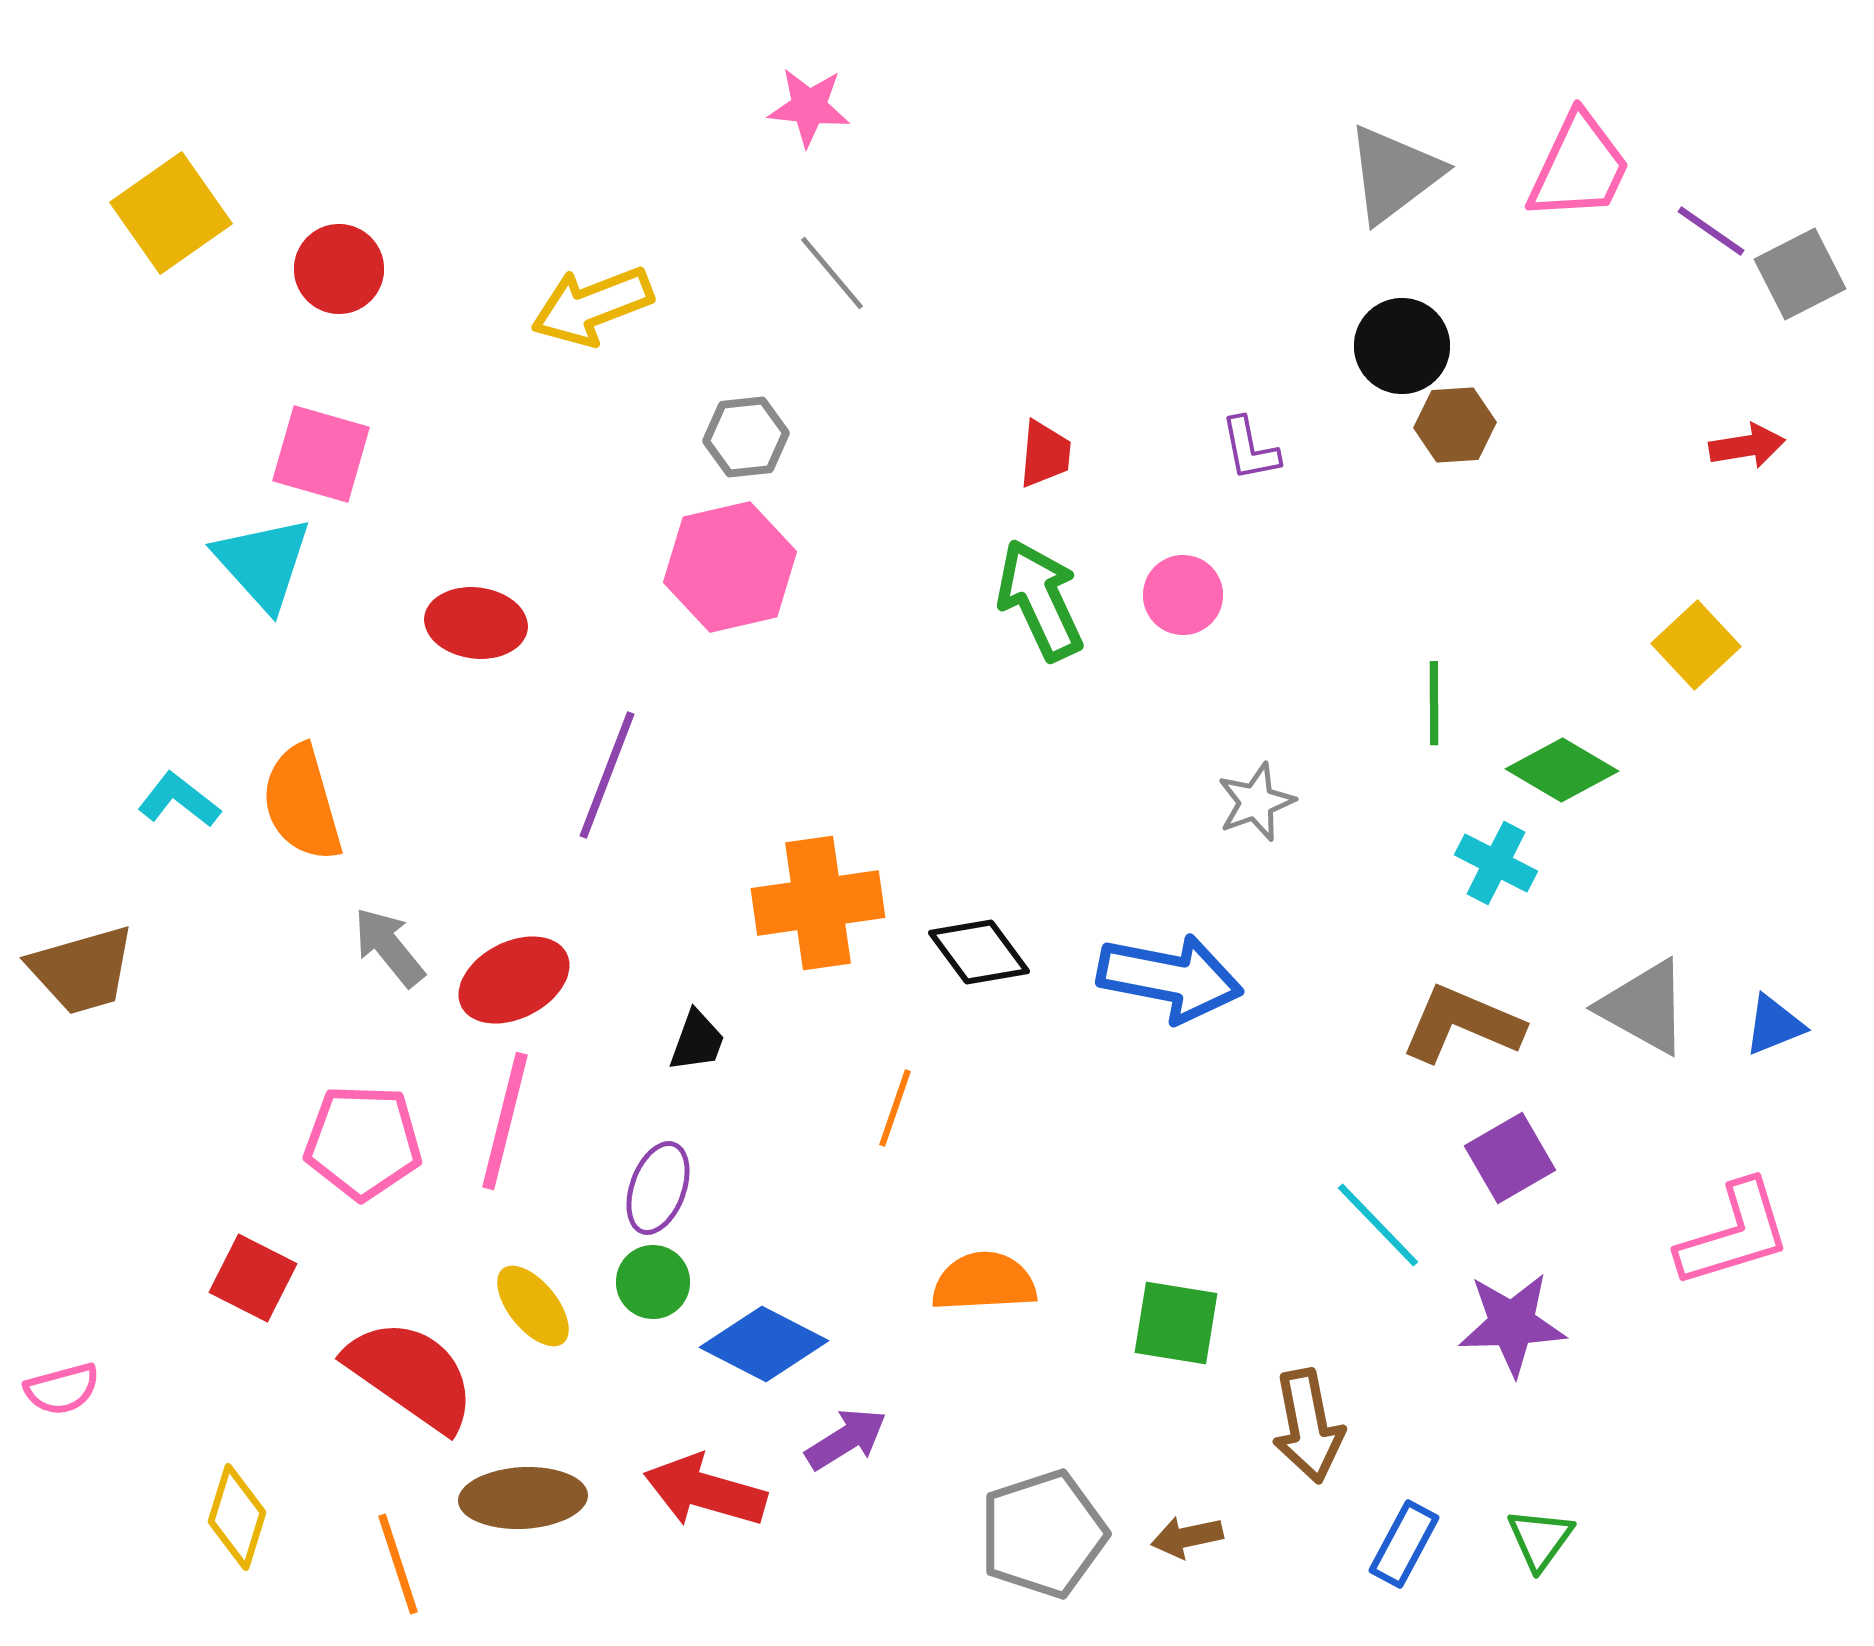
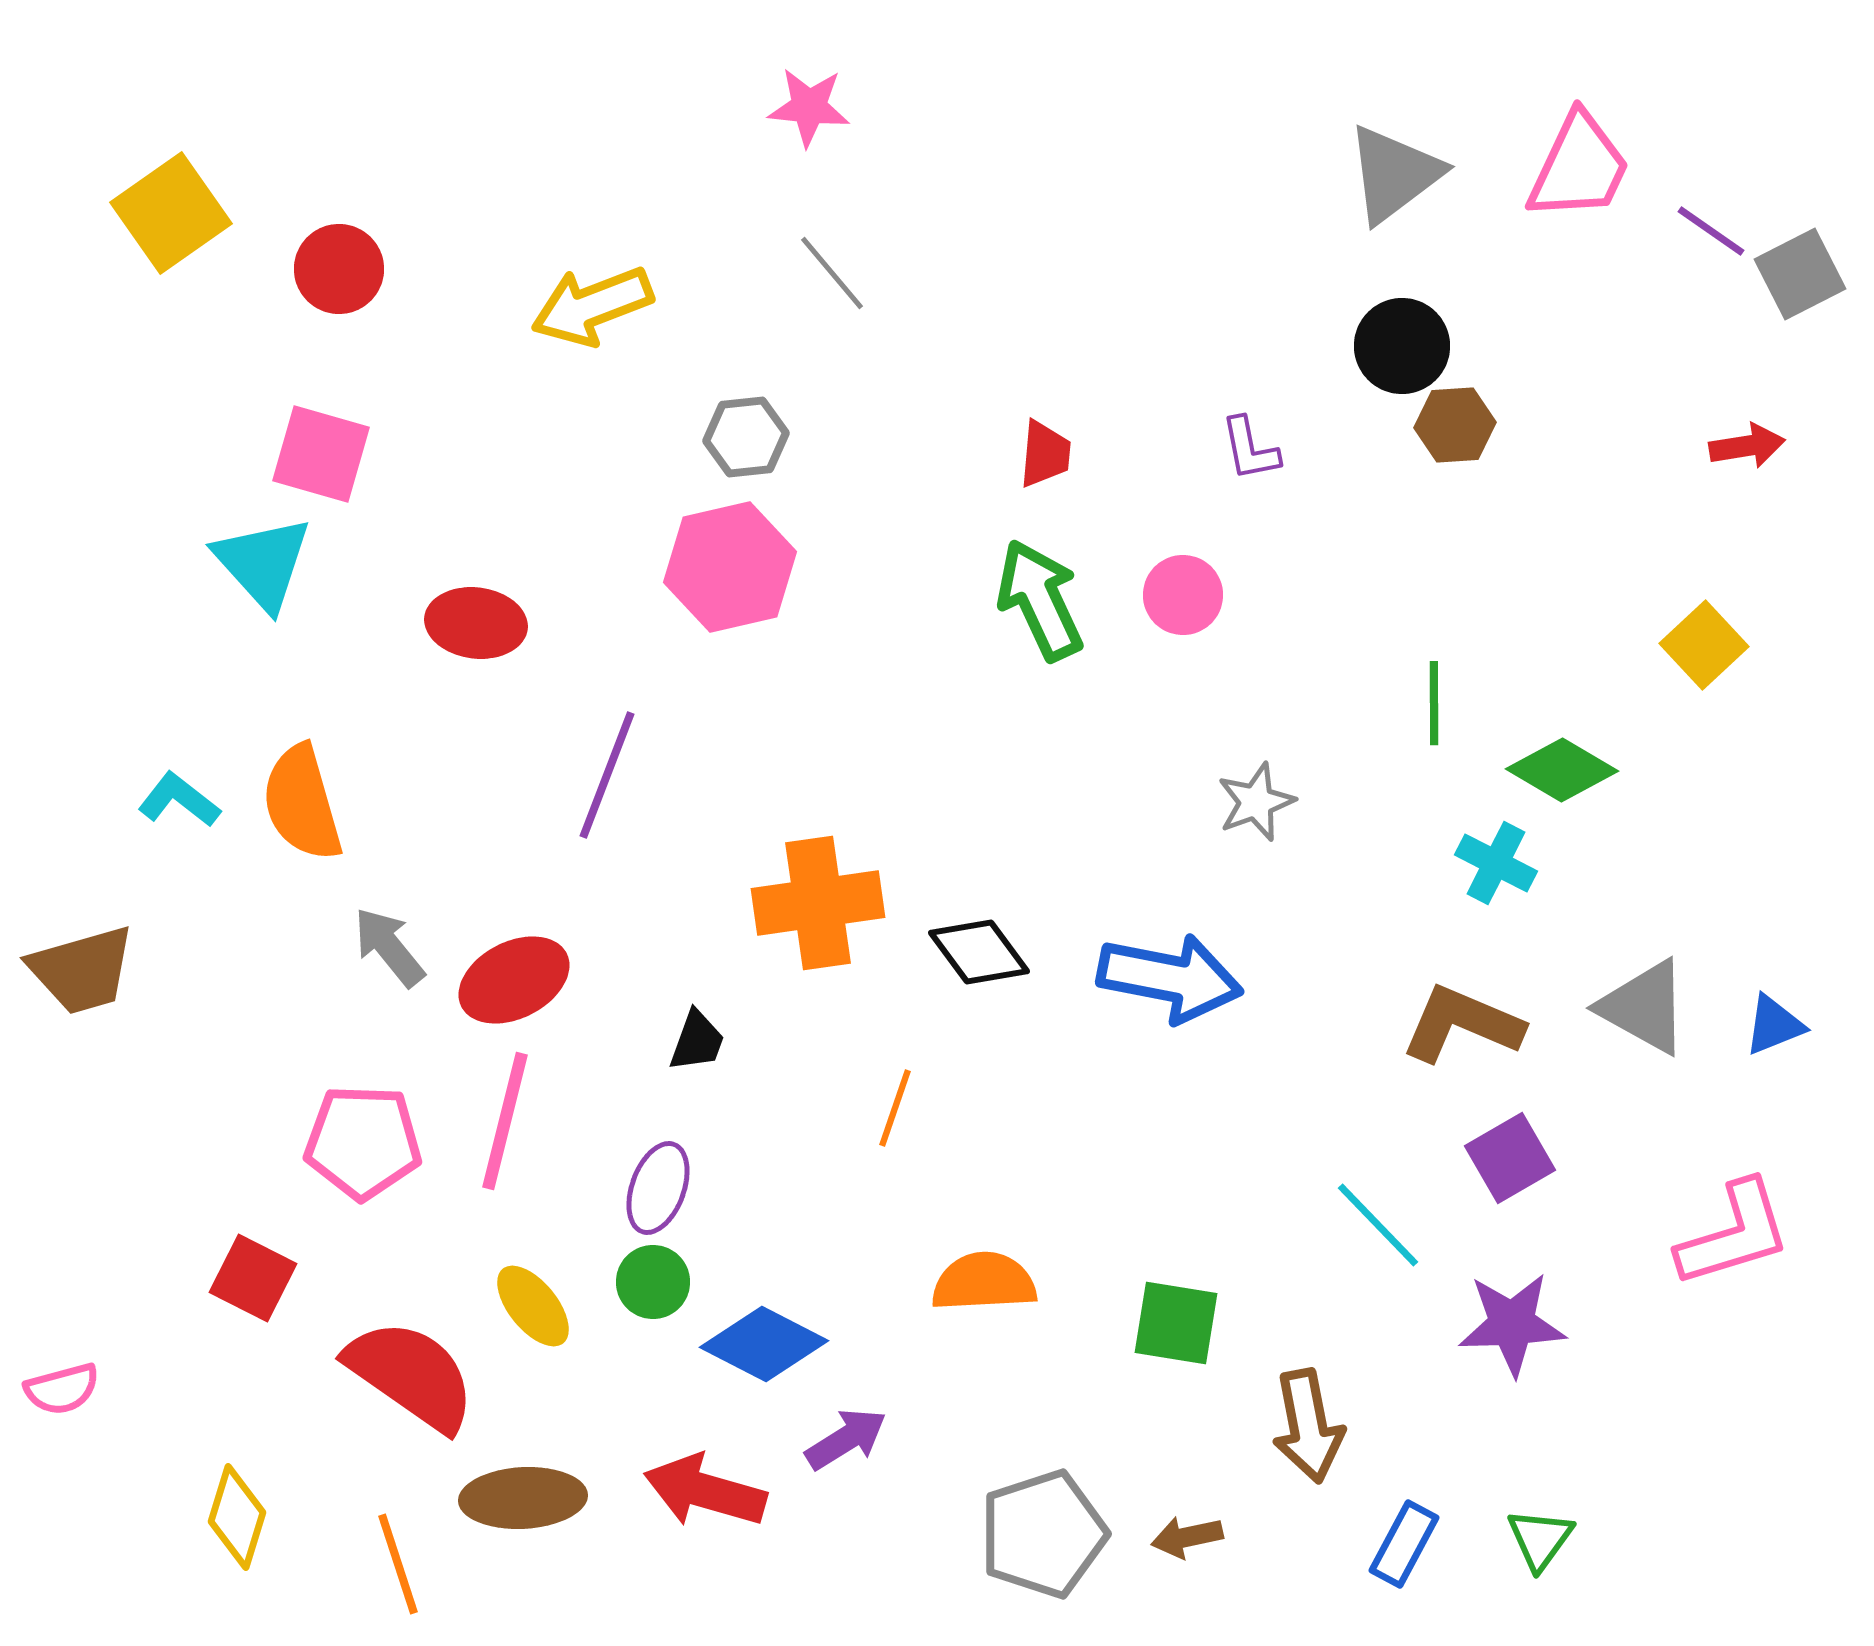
yellow square at (1696, 645): moved 8 px right
